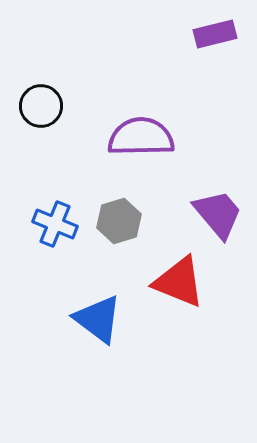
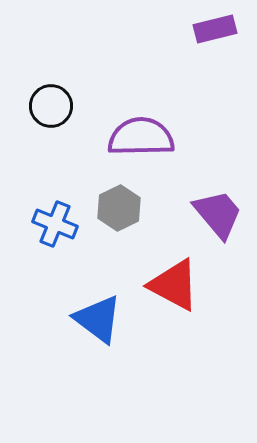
purple rectangle: moved 5 px up
black circle: moved 10 px right
gray hexagon: moved 13 px up; rotated 9 degrees counterclockwise
red triangle: moved 5 px left, 3 px down; rotated 6 degrees clockwise
